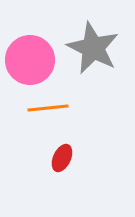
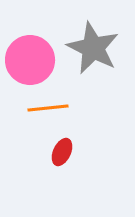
red ellipse: moved 6 px up
